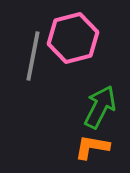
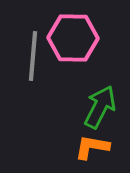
pink hexagon: rotated 15 degrees clockwise
gray line: rotated 6 degrees counterclockwise
